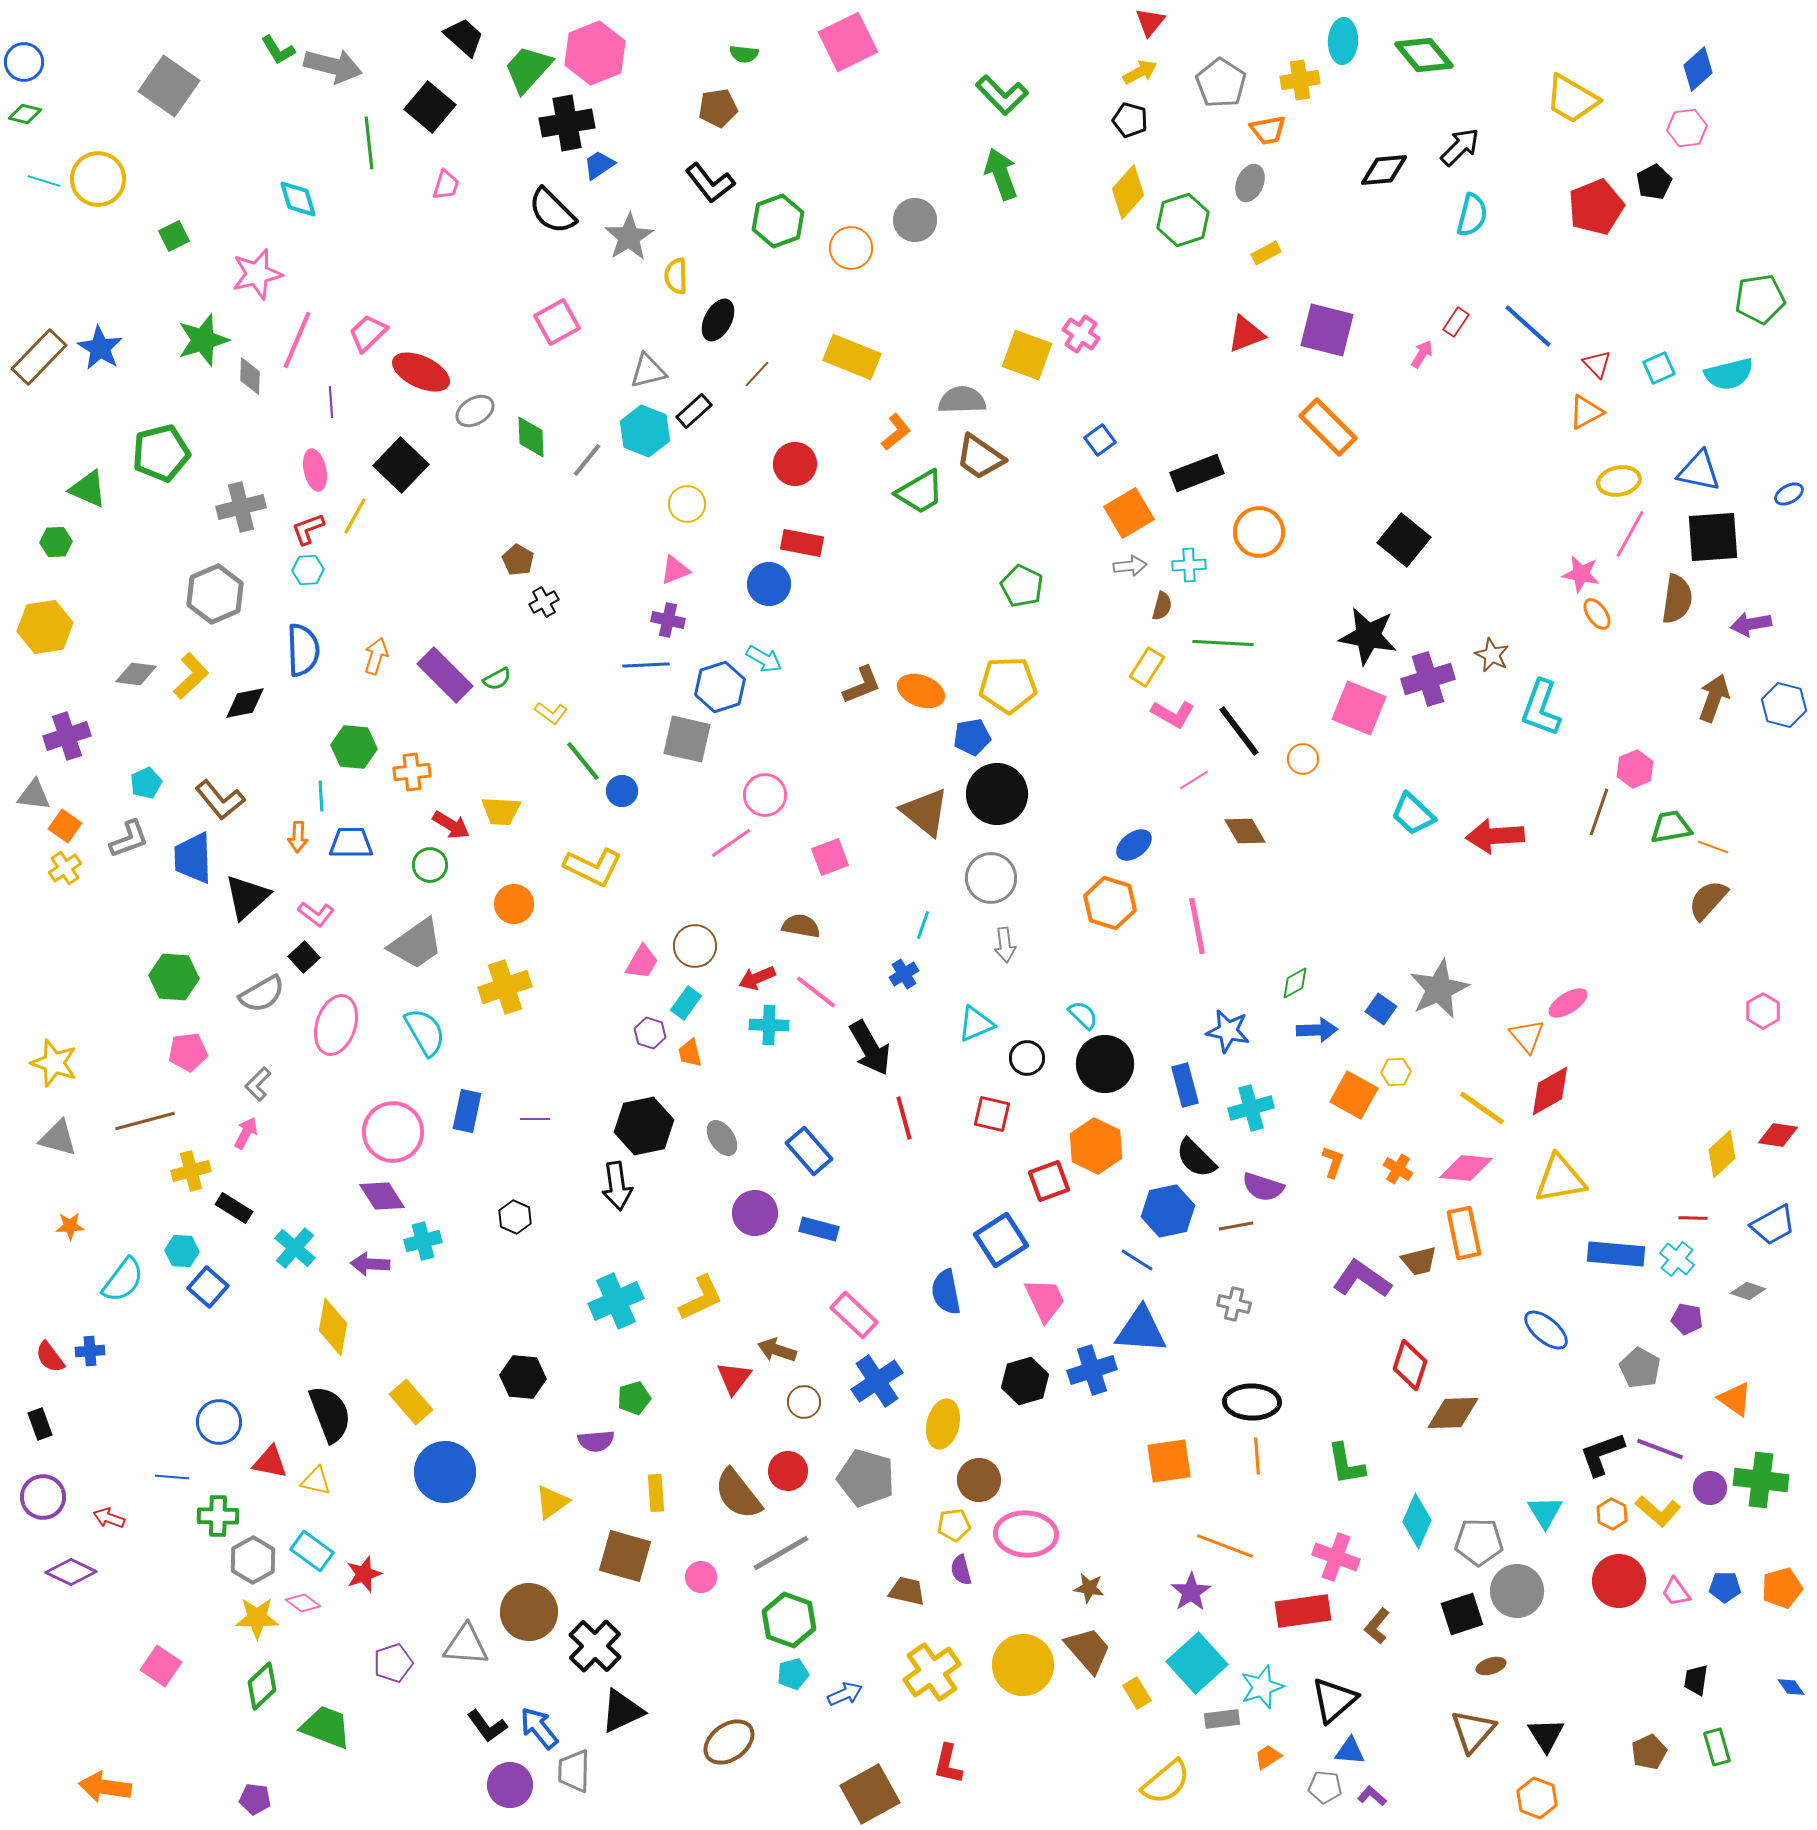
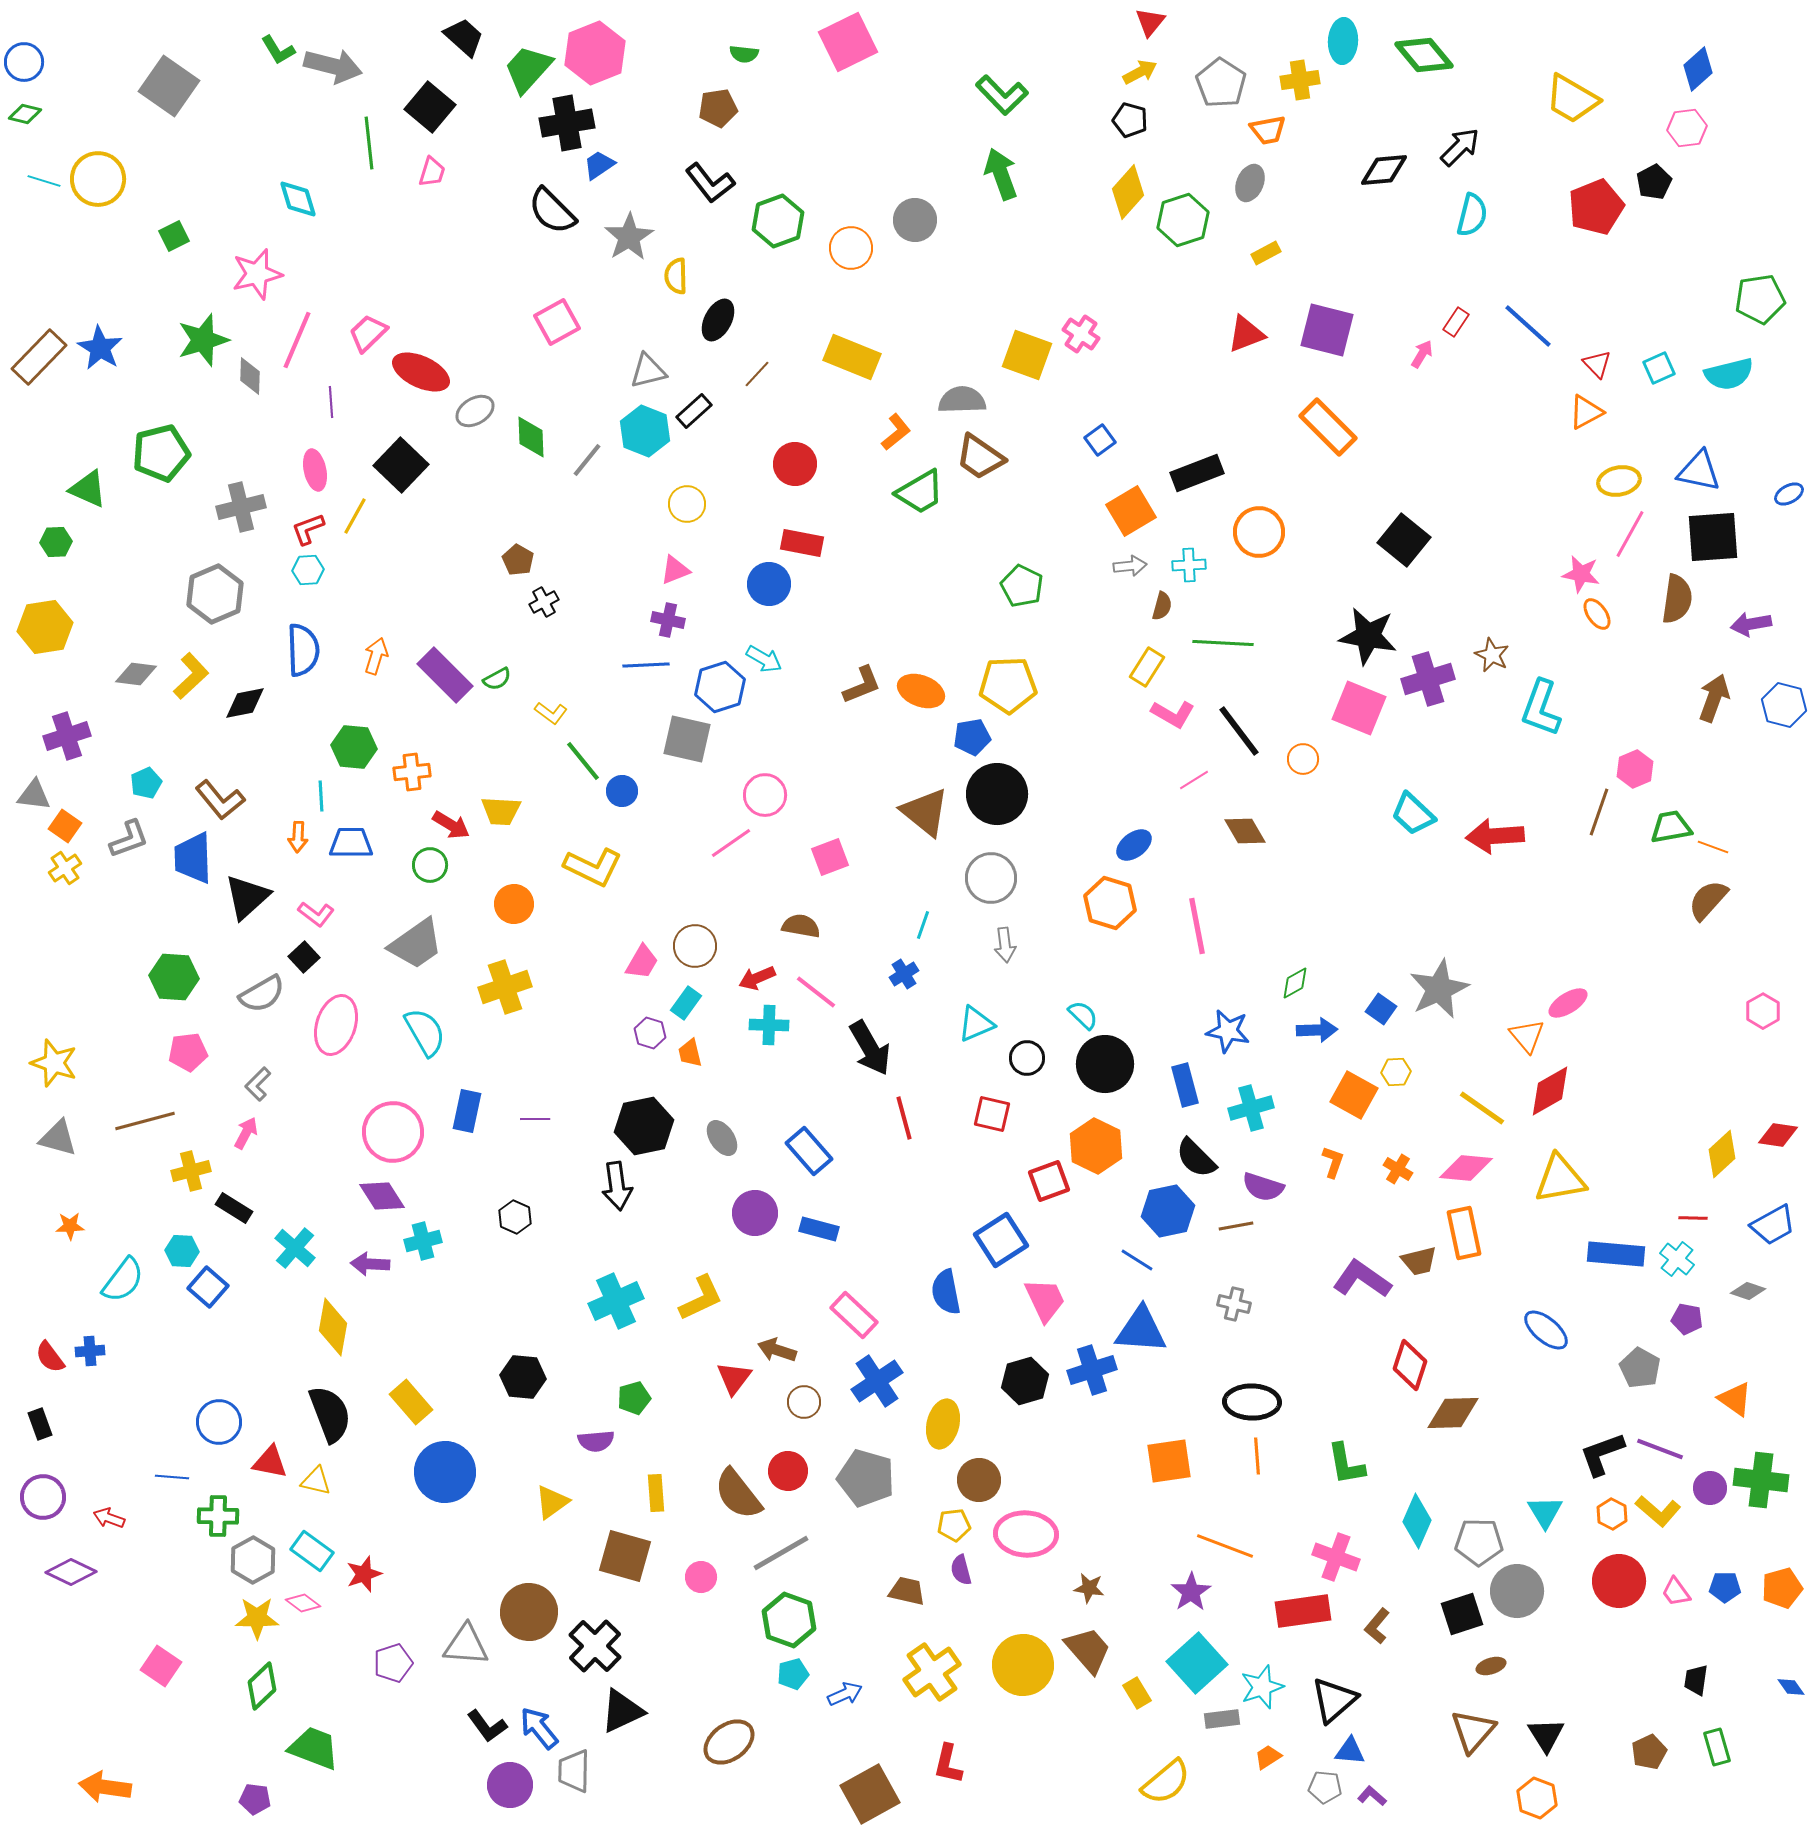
pink trapezoid at (446, 185): moved 14 px left, 13 px up
orange square at (1129, 513): moved 2 px right, 2 px up
green trapezoid at (326, 1727): moved 12 px left, 21 px down
